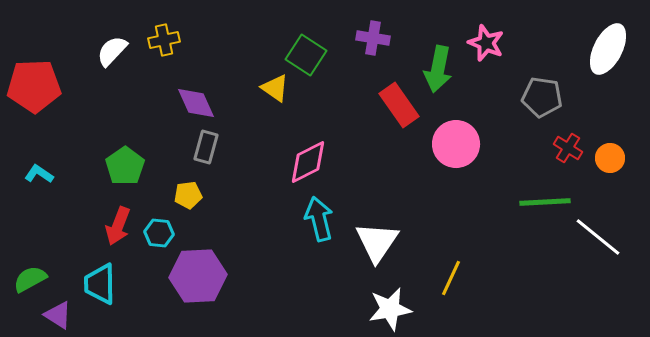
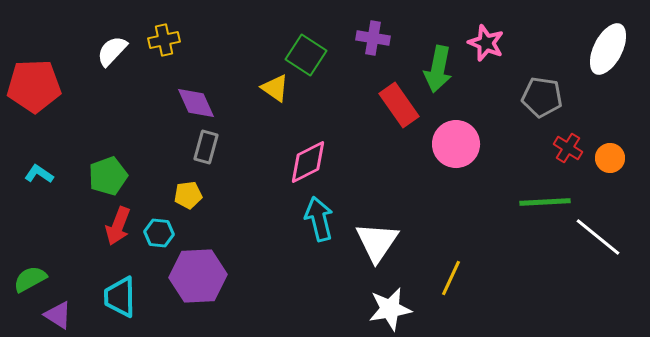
green pentagon: moved 17 px left, 10 px down; rotated 15 degrees clockwise
cyan trapezoid: moved 20 px right, 13 px down
